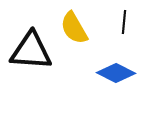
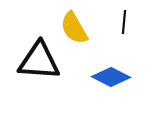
black triangle: moved 8 px right, 10 px down
blue diamond: moved 5 px left, 4 px down
